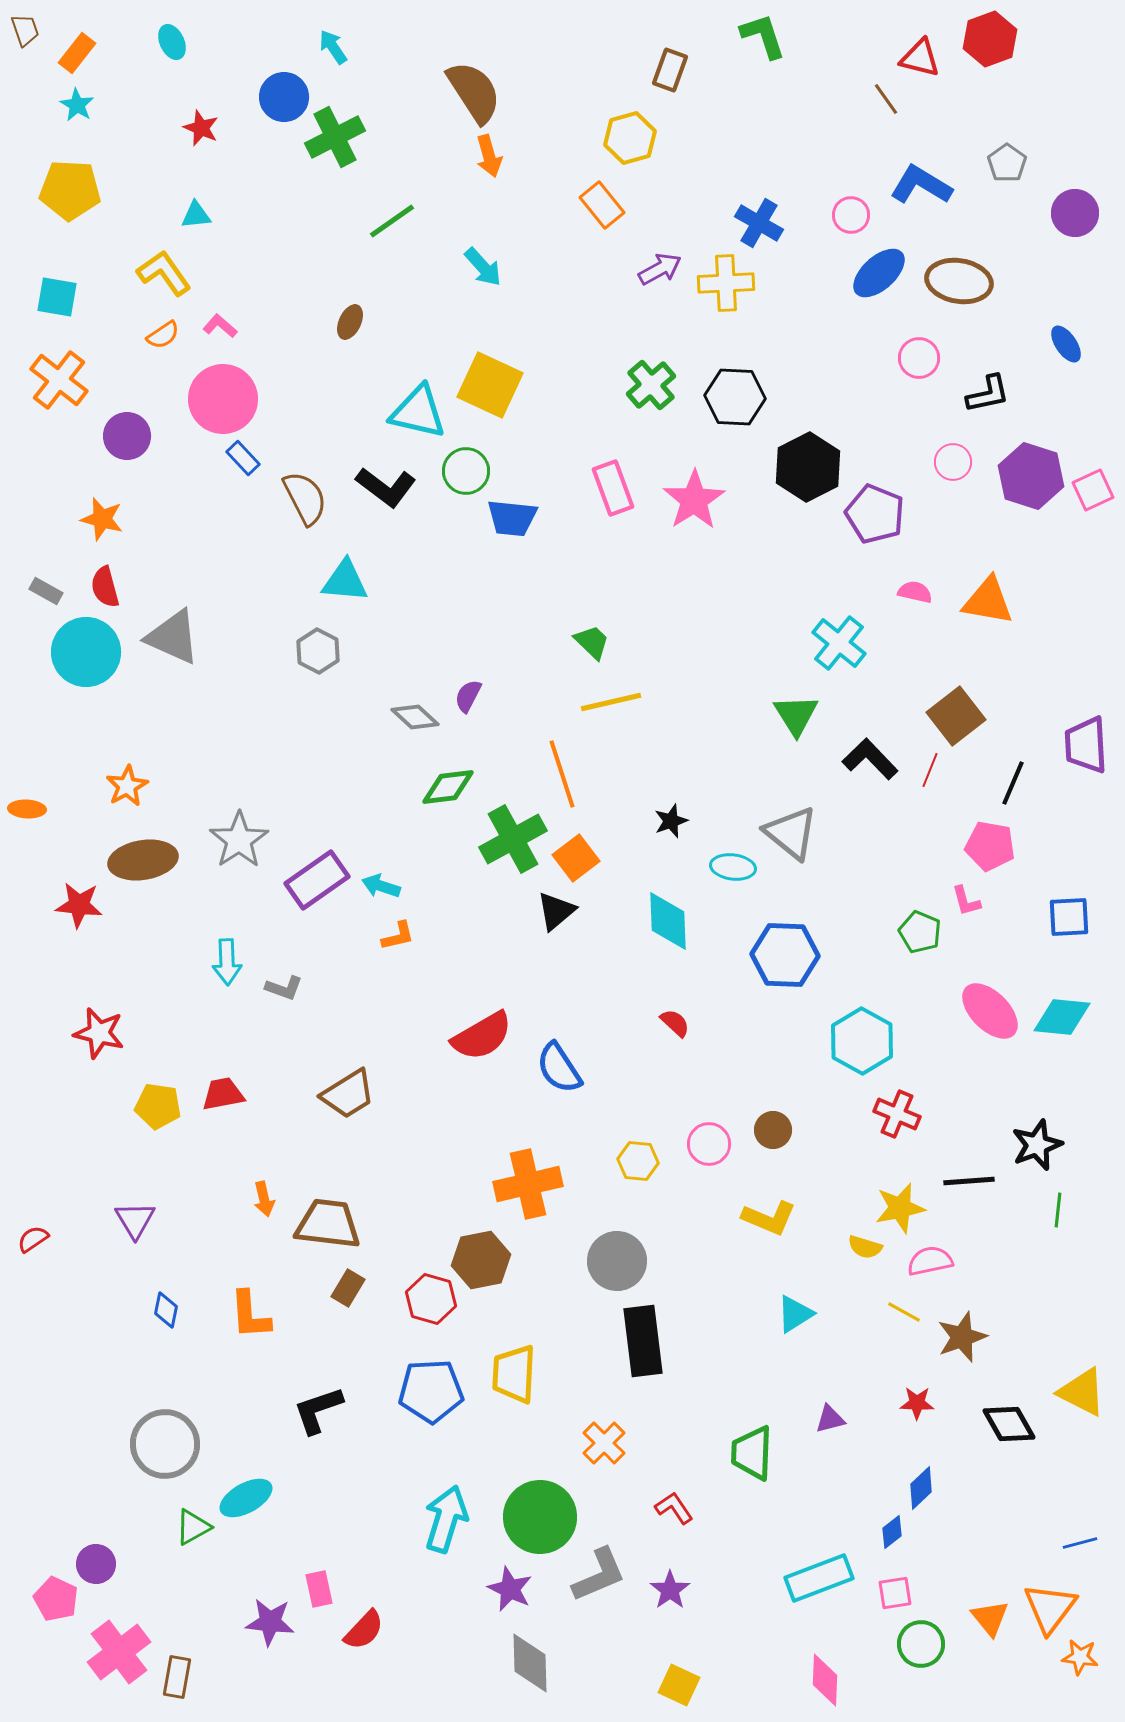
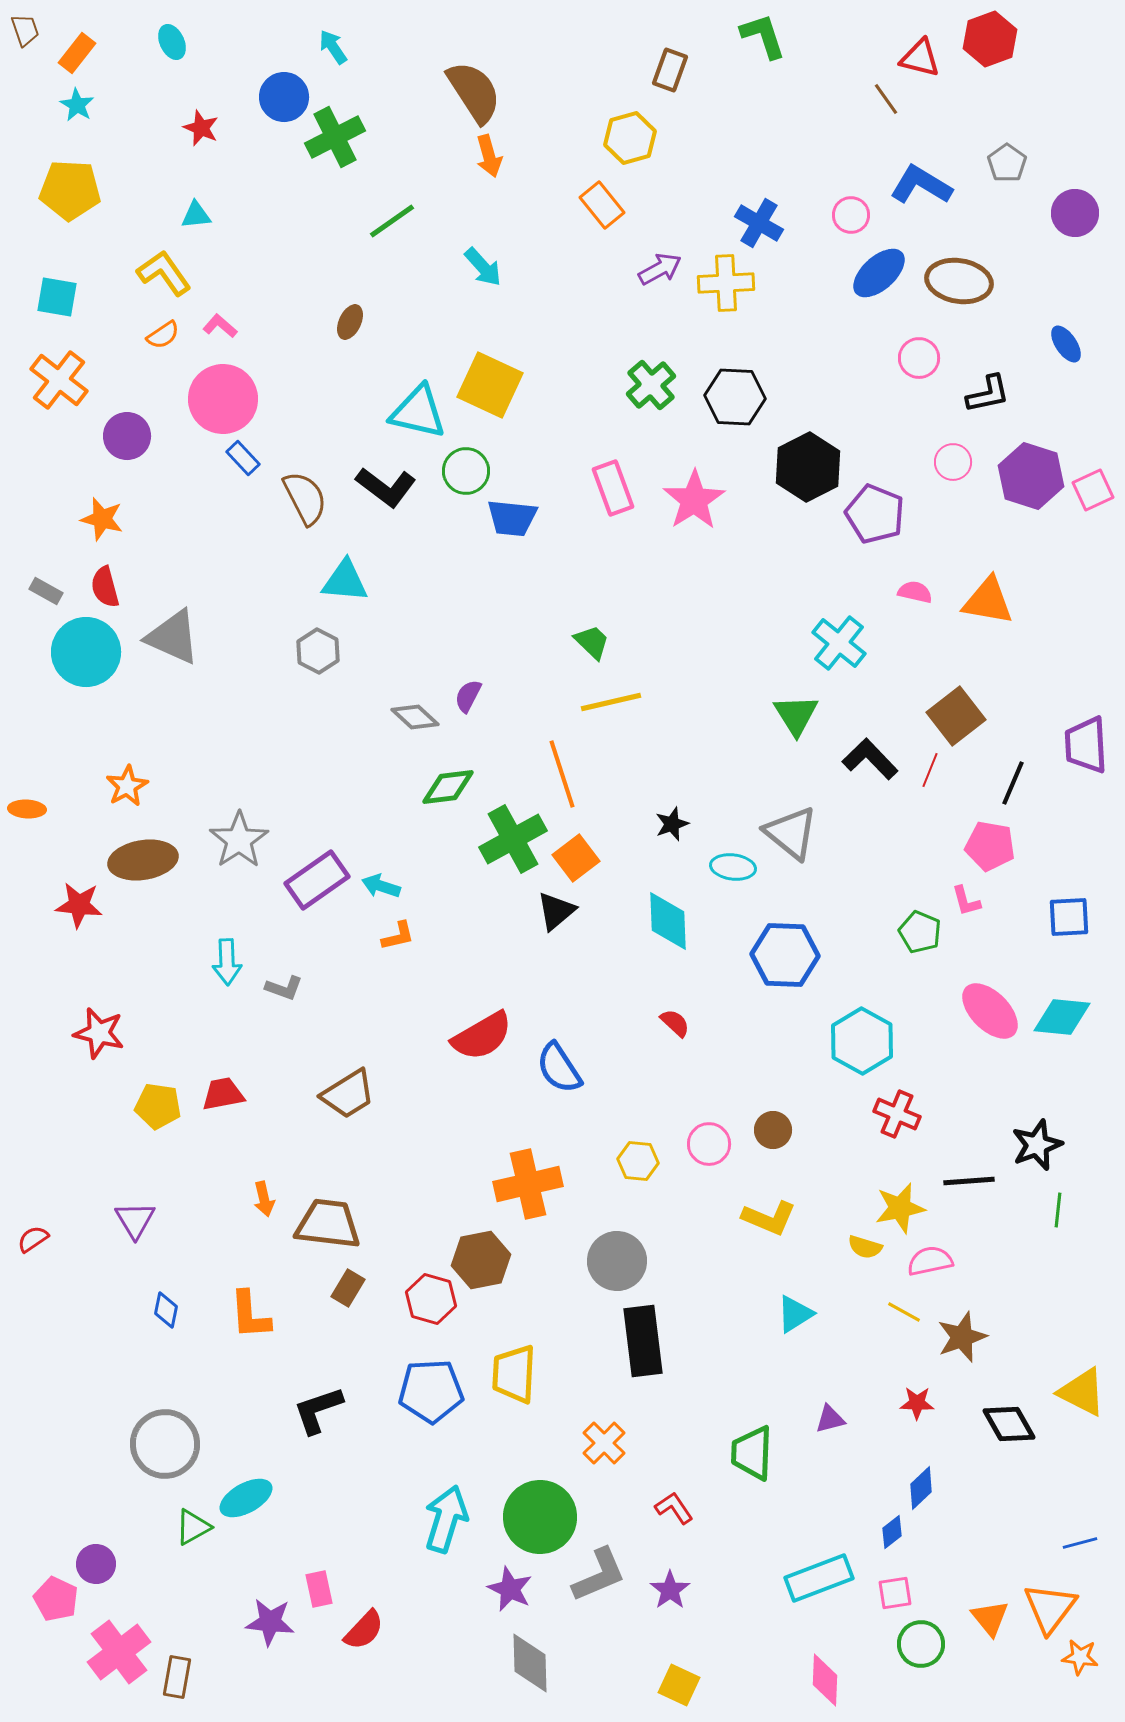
black star at (671, 821): moved 1 px right, 3 px down
